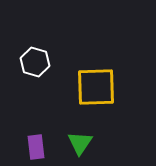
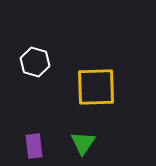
green triangle: moved 3 px right
purple rectangle: moved 2 px left, 1 px up
